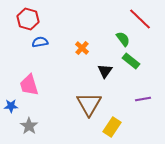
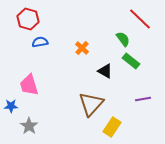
black triangle: rotated 35 degrees counterclockwise
brown triangle: moved 2 px right; rotated 12 degrees clockwise
